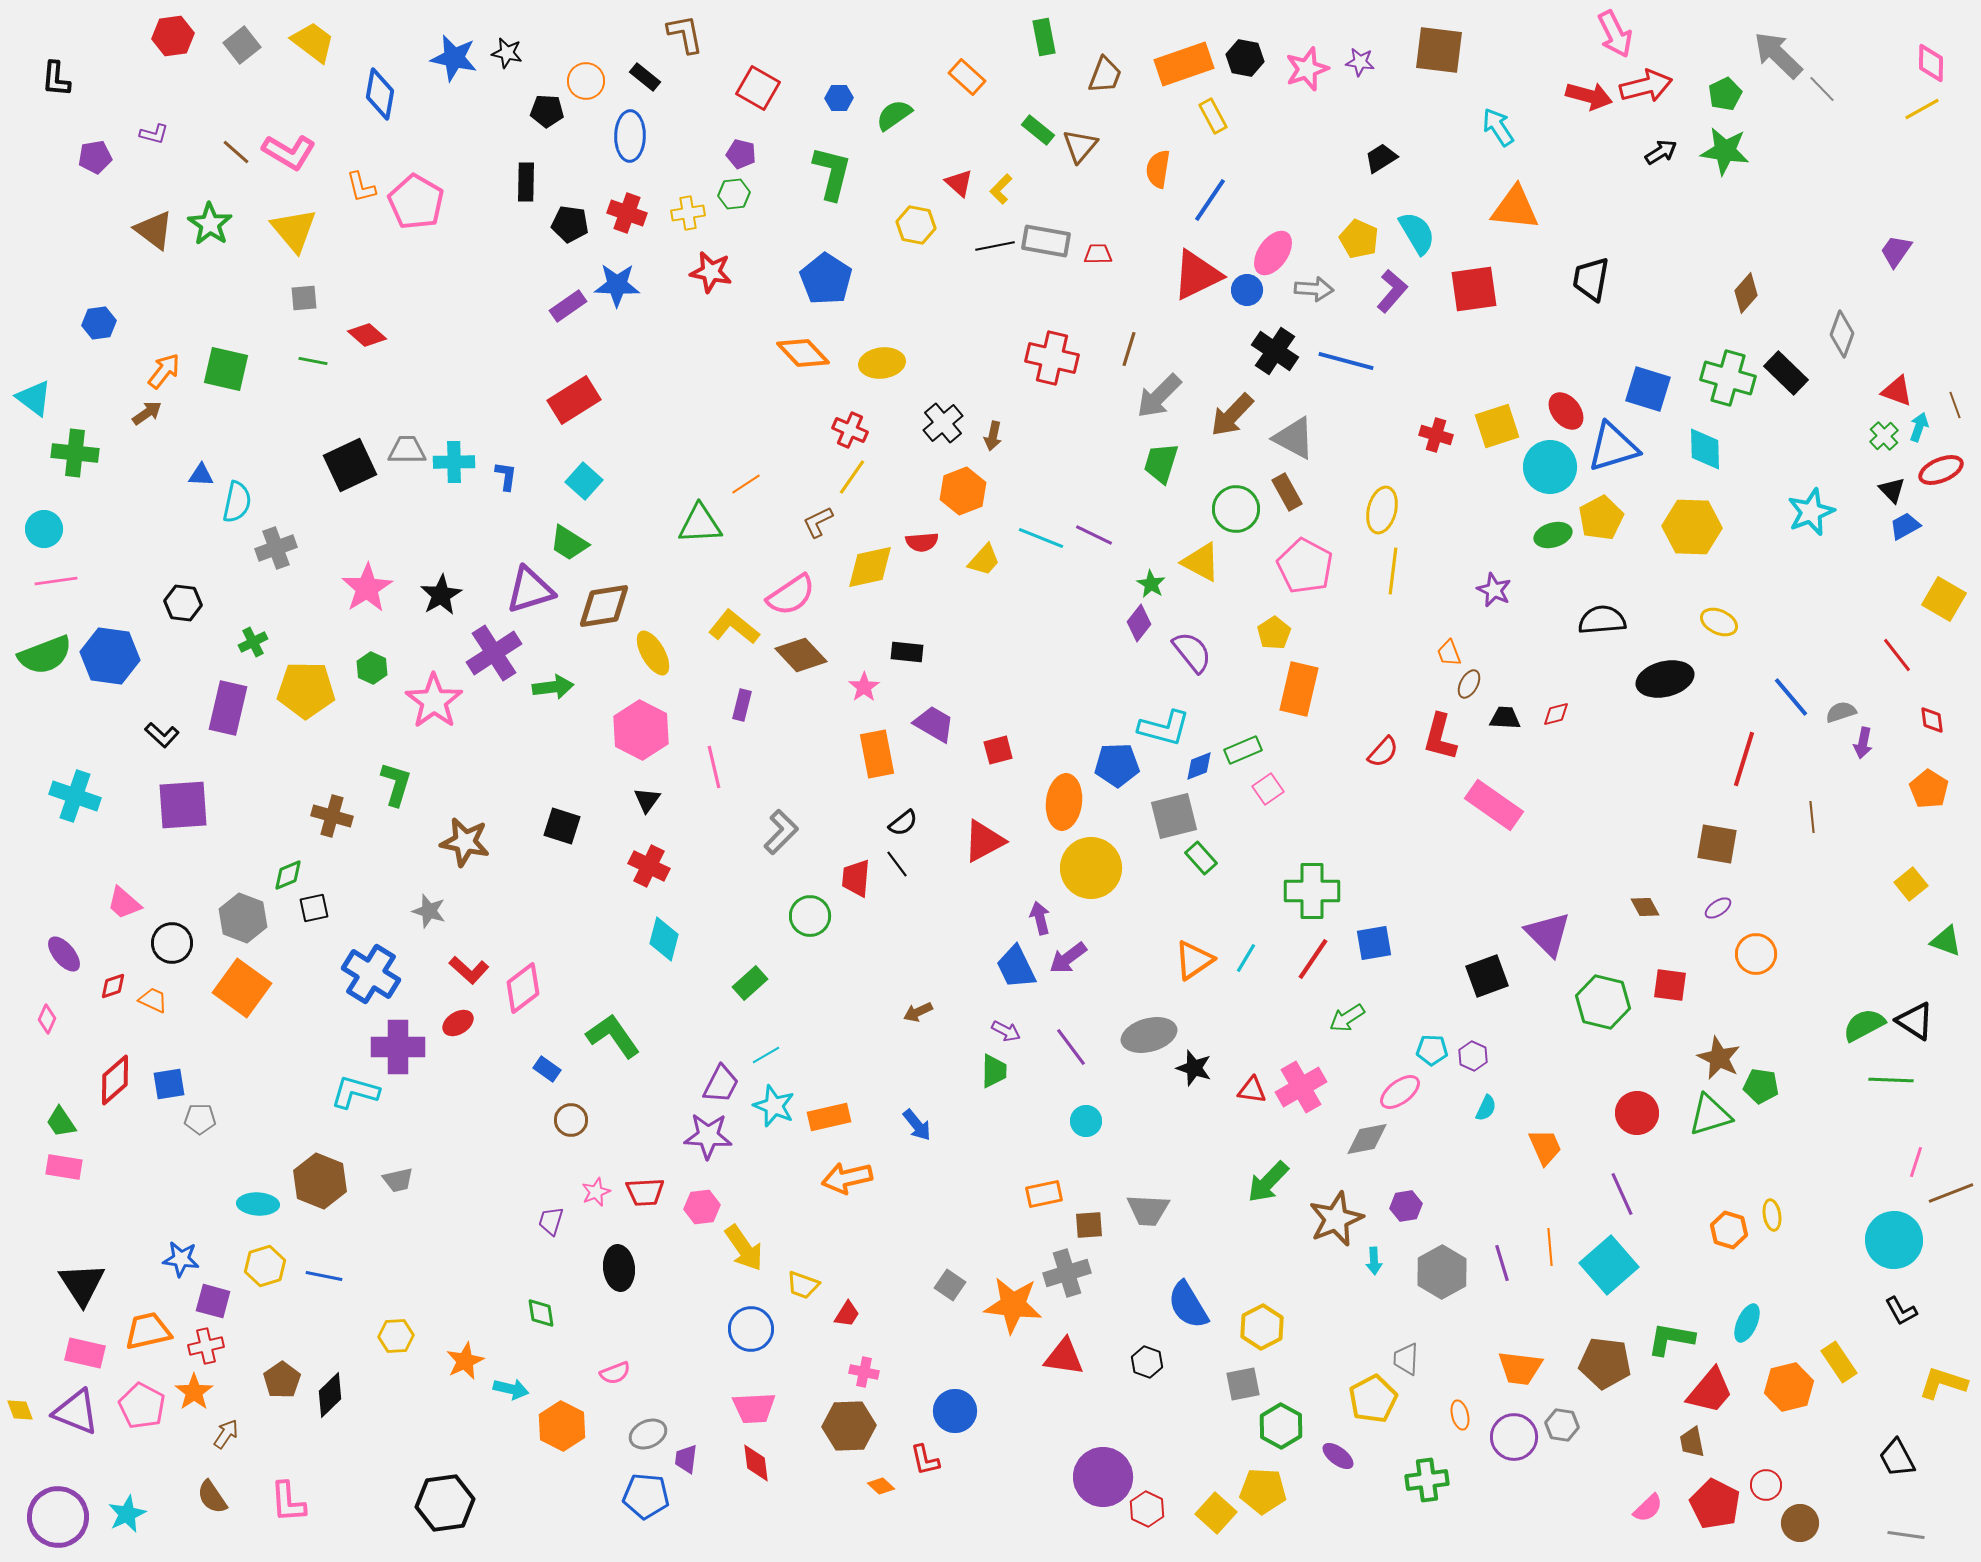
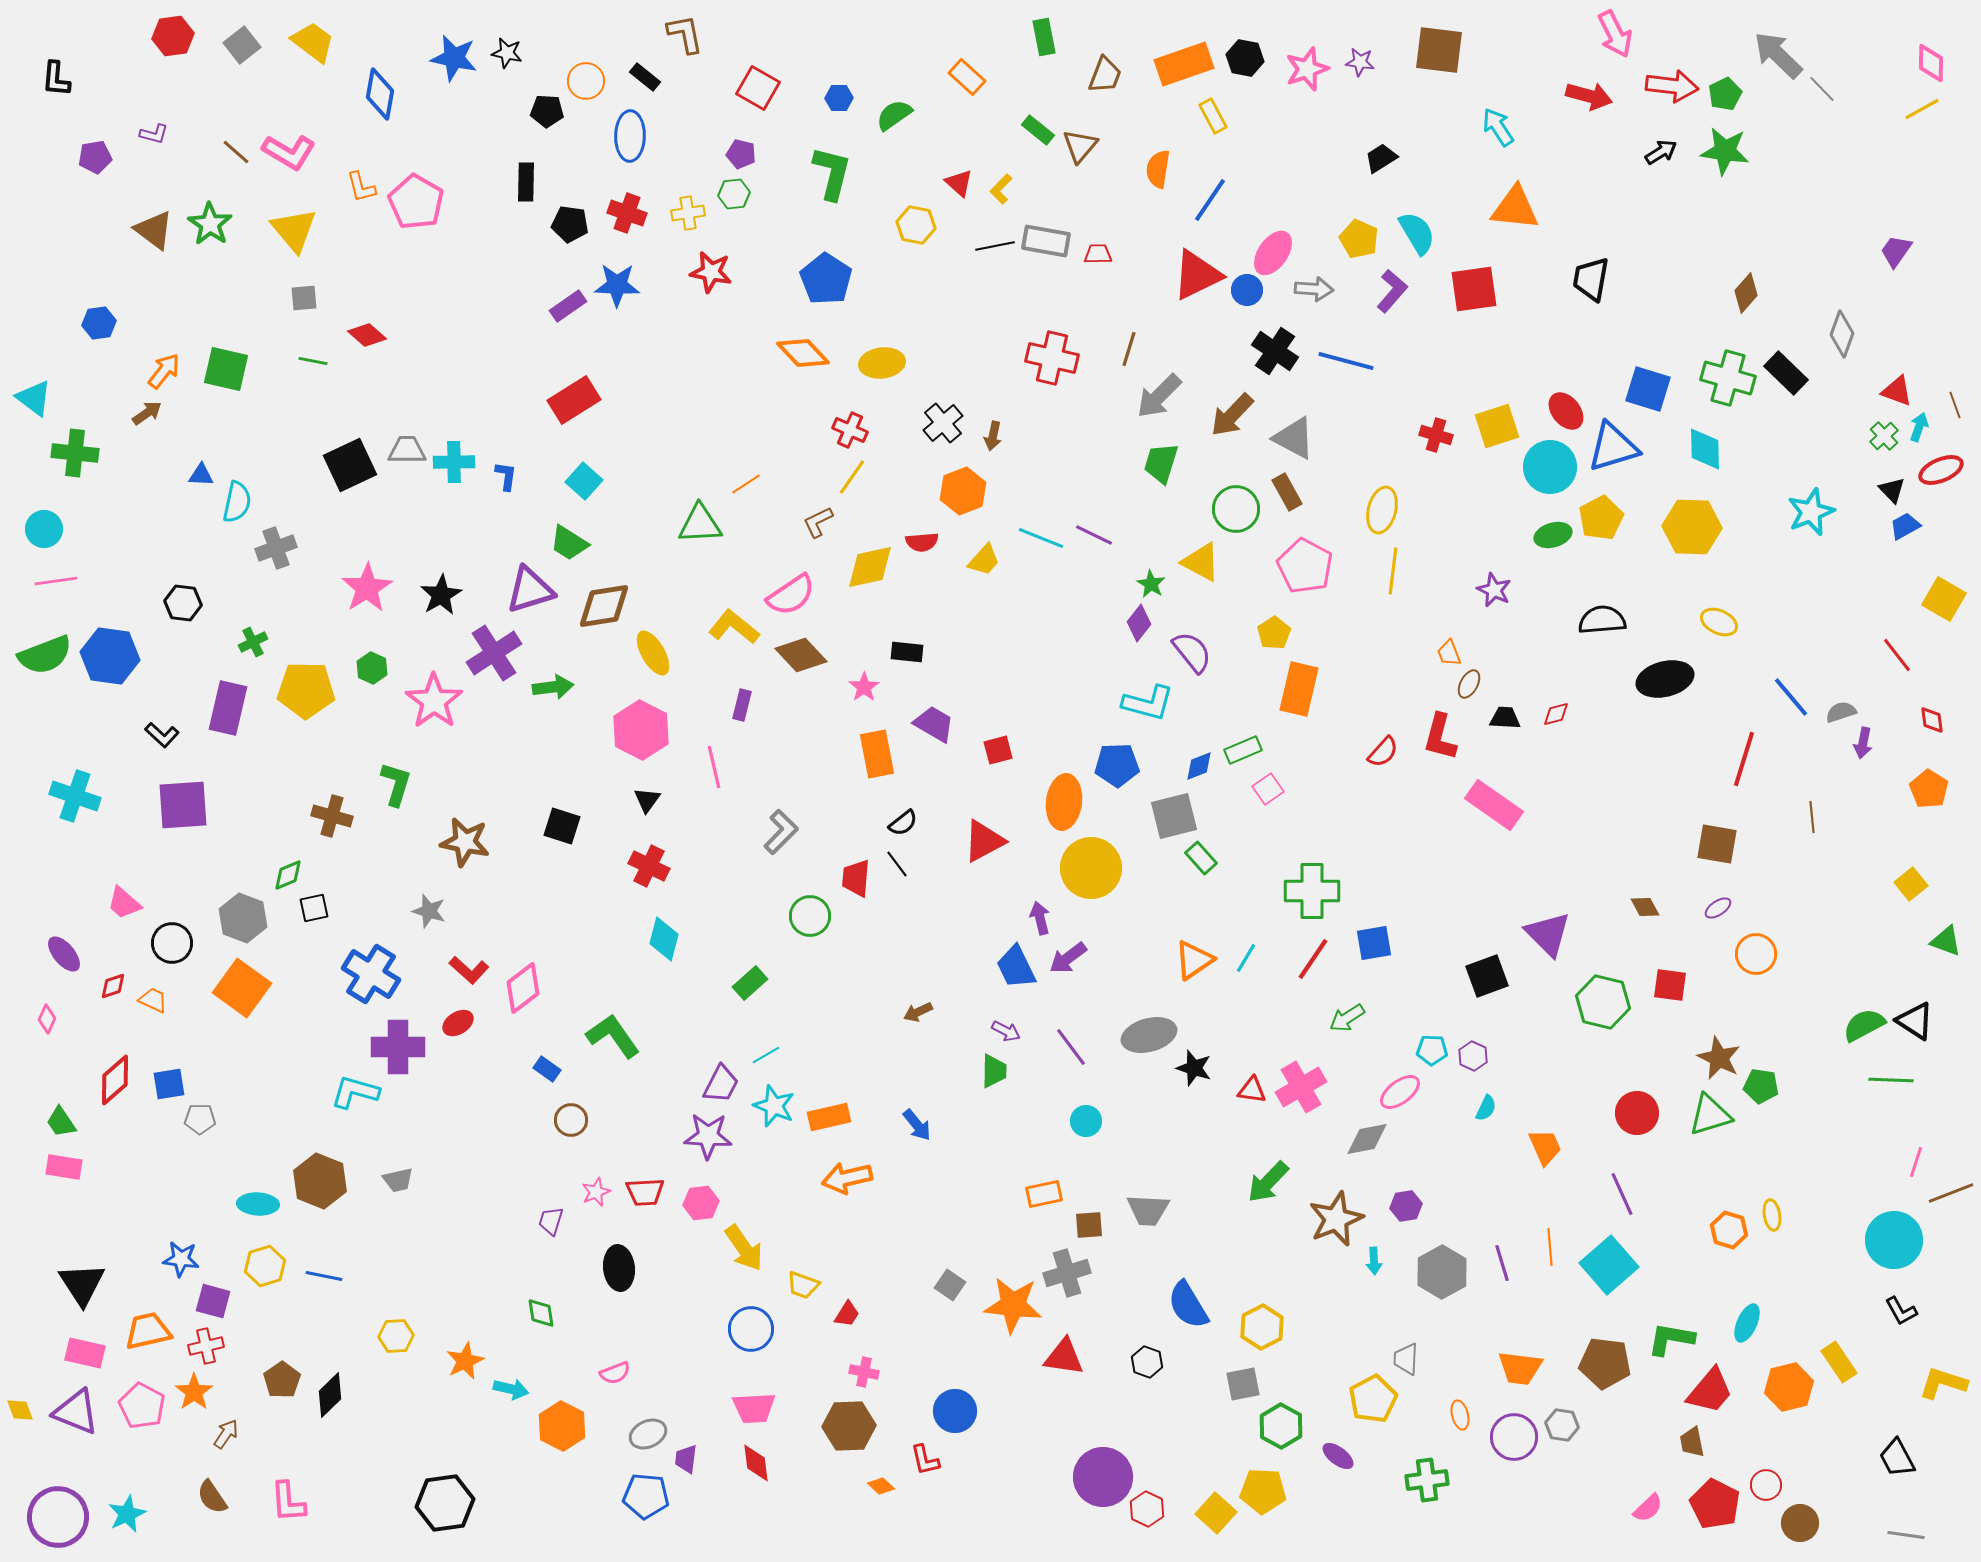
red arrow at (1646, 86): moved 26 px right; rotated 21 degrees clockwise
cyan L-shape at (1164, 728): moved 16 px left, 25 px up
pink hexagon at (702, 1207): moved 1 px left, 4 px up
